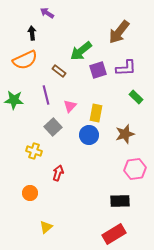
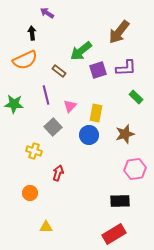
green star: moved 4 px down
yellow triangle: rotated 40 degrees clockwise
